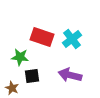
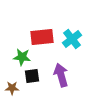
red rectangle: rotated 25 degrees counterclockwise
green star: moved 2 px right
purple arrow: moved 9 px left; rotated 60 degrees clockwise
brown star: rotated 24 degrees counterclockwise
